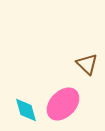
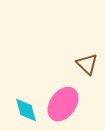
pink ellipse: rotated 8 degrees counterclockwise
